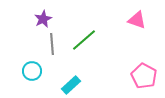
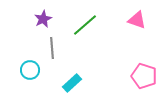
green line: moved 1 px right, 15 px up
gray line: moved 4 px down
cyan circle: moved 2 px left, 1 px up
pink pentagon: rotated 10 degrees counterclockwise
cyan rectangle: moved 1 px right, 2 px up
